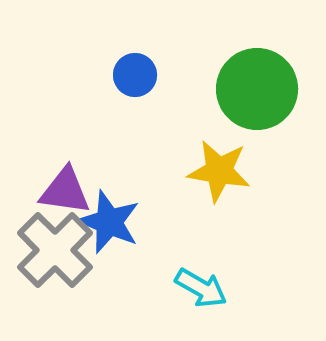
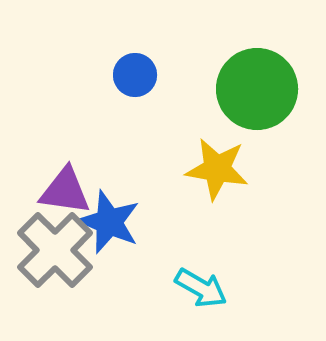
yellow star: moved 2 px left, 2 px up
